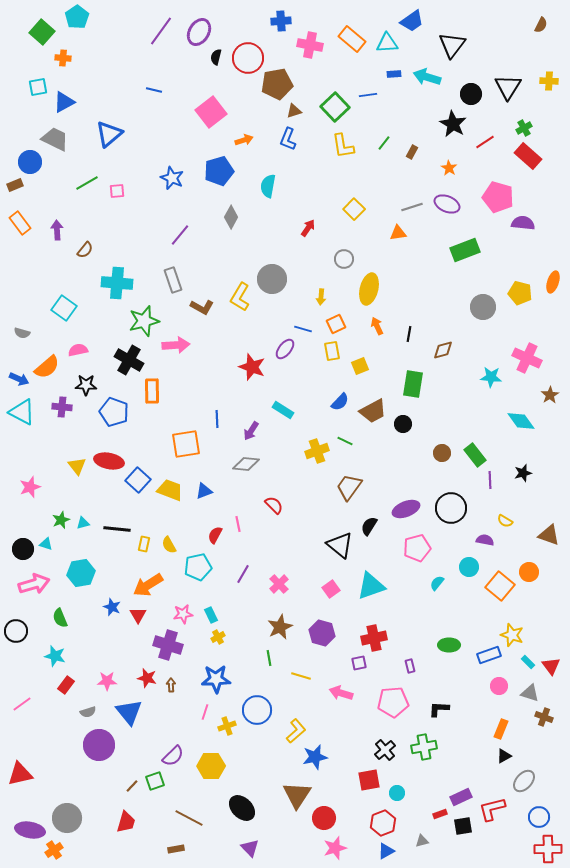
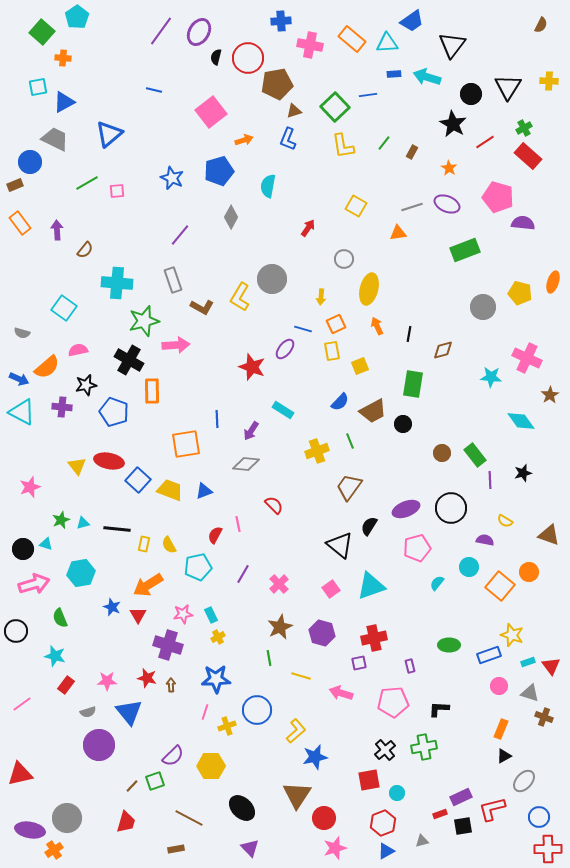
yellow square at (354, 209): moved 2 px right, 3 px up; rotated 15 degrees counterclockwise
black star at (86, 385): rotated 15 degrees counterclockwise
green line at (345, 441): moved 5 px right; rotated 42 degrees clockwise
cyan rectangle at (528, 662): rotated 64 degrees counterclockwise
